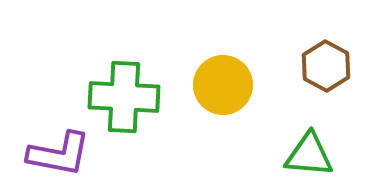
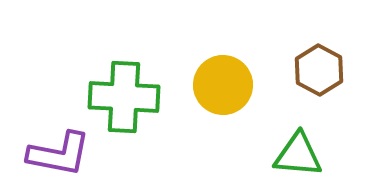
brown hexagon: moved 7 px left, 4 px down
green triangle: moved 11 px left
